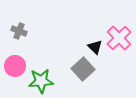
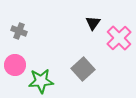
black triangle: moved 2 px left, 24 px up; rotated 21 degrees clockwise
pink circle: moved 1 px up
